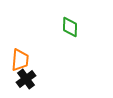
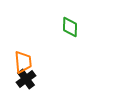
orange trapezoid: moved 3 px right, 2 px down; rotated 10 degrees counterclockwise
